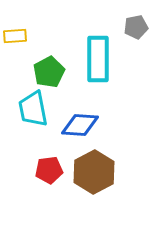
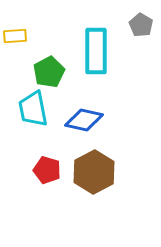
gray pentagon: moved 5 px right, 2 px up; rotated 30 degrees counterclockwise
cyan rectangle: moved 2 px left, 8 px up
blue diamond: moved 4 px right, 5 px up; rotated 9 degrees clockwise
red pentagon: moved 2 px left; rotated 24 degrees clockwise
